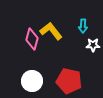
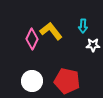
pink diamond: rotated 10 degrees clockwise
red pentagon: moved 2 px left
